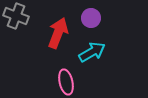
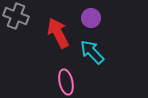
red arrow: rotated 48 degrees counterclockwise
cyan arrow: rotated 104 degrees counterclockwise
